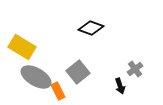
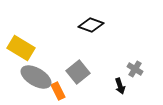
black diamond: moved 3 px up
yellow rectangle: moved 1 px left, 1 px down
gray cross: rotated 21 degrees counterclockwise
